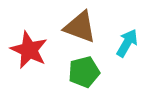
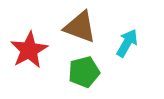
red star: rotated 18 degrees clockwise
